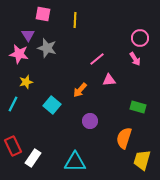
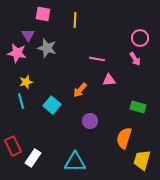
pink star: moved 2 px left, 1 px up
pink line: rotated 49 degrees clockwise
cyan line: moved 8 px right, 3 px up; rotated 42 degrees counterclockwise
